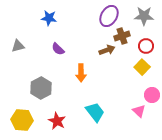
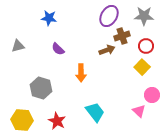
gray hexagon: rotated 15 degrees counterclockwise
